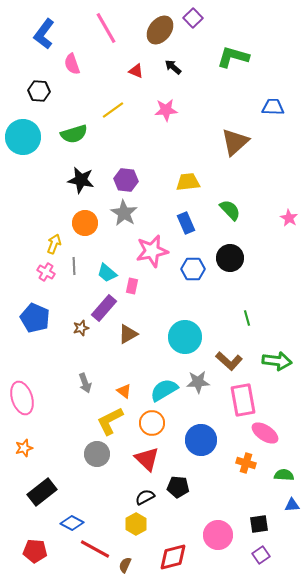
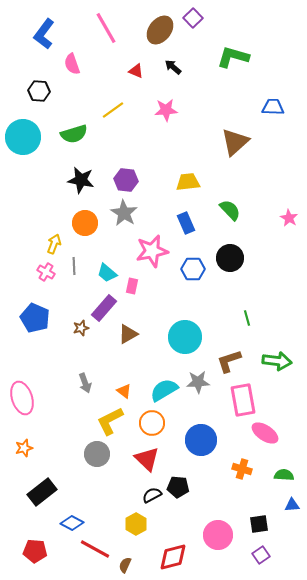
brown L-shape at (229, 361): rotated 120 degrees clockwise
orange cross at (246, 463): moved 4 px left, 6 px down
black semicircle at (145, 497): moved 7 px right, 2 px up
